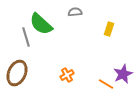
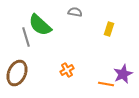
gray semicircle: rotated 16 degrees clockwise
green semicircle: moved 1 px left, 1 px down
orange cross: moved 5 px up
orange line: rotated 21 degrees counterclockwise
